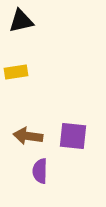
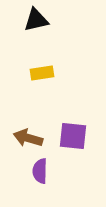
black triangle: moved 15 px right, 1 px up
yellow rectangle: moved 26 px right, 1 px down
brown arrow: moved 2 px down; rotated 8 degrees clockwise
